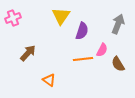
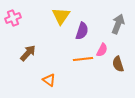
brown semicircle: rotated 14 degrees clockwise
